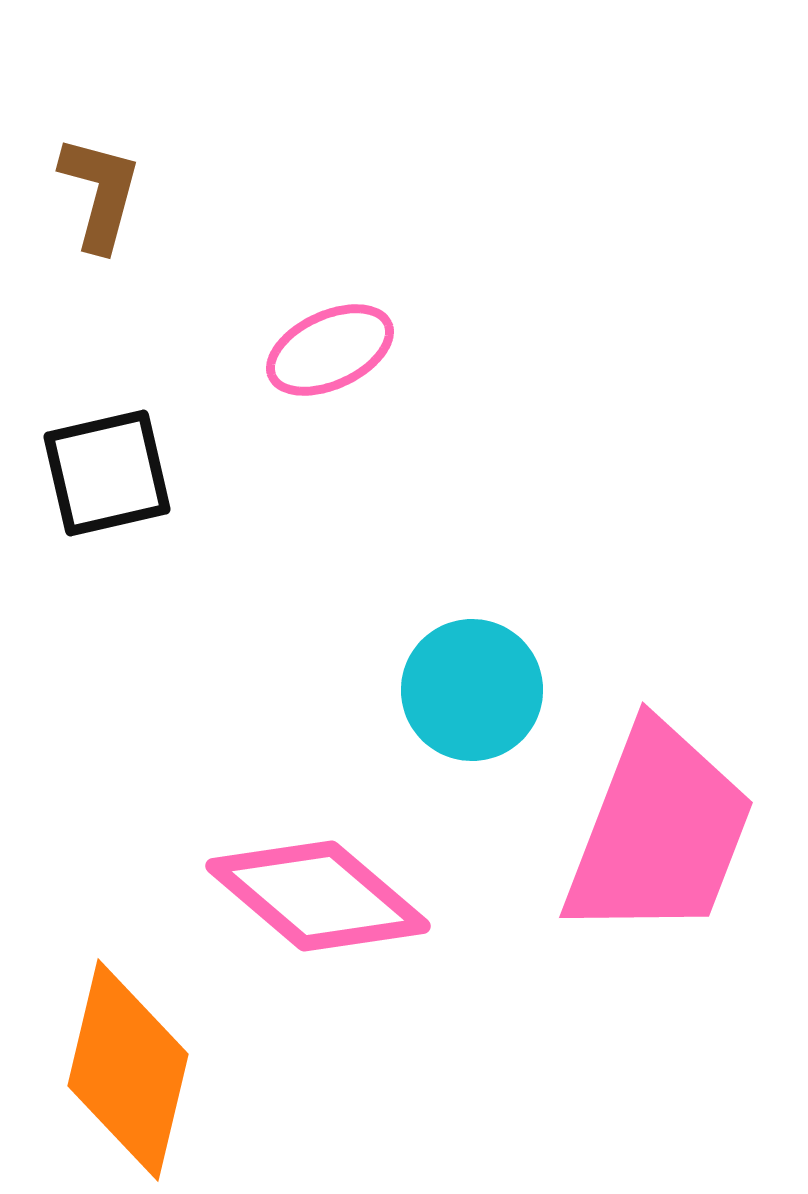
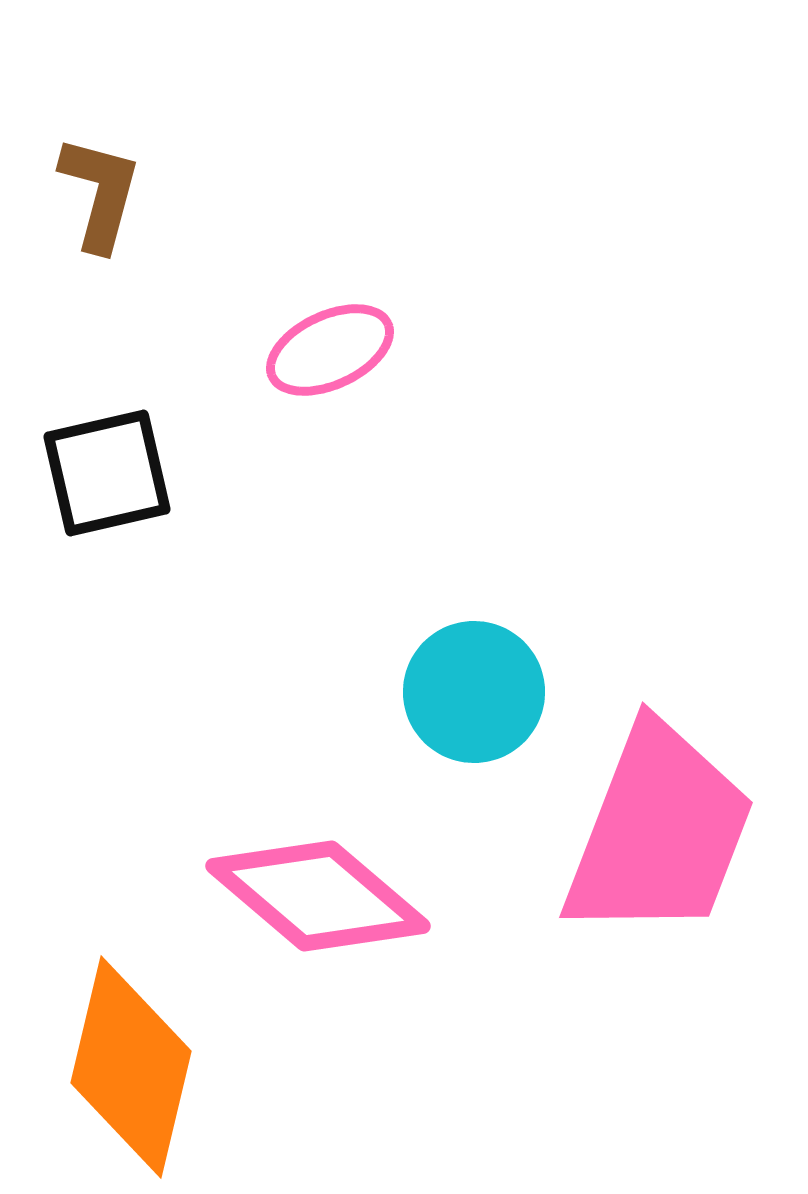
cyan circle: moved 2 px right, 2 px down
orange diamond: moved 3 px right, 3 px up
